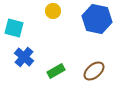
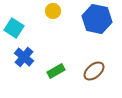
cyan square: rotated 18 degrees clockwise
